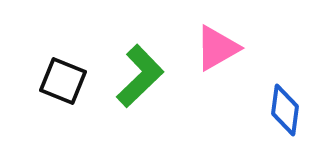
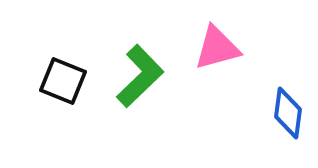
pink triangle: rotated 15 degrees clockwise
blue diamond: moved 3 px right, 3 px down
